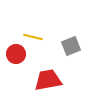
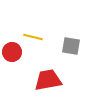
gray square: rotated 30 degrees clockwise
red circle: moved 4 px left, 2 px up
